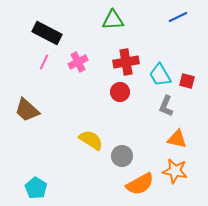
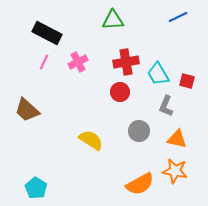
cyan trapezoid: moved 2 px left, 1 px up
gray circle: moved 17 px right, 25 px up
